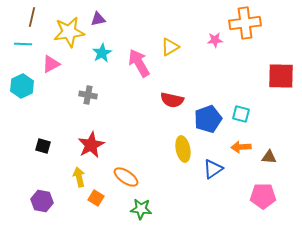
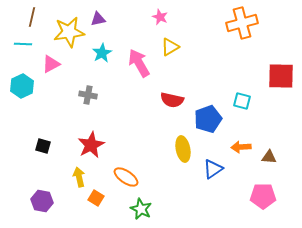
orange cross: moved 3 px left; rotated 8 degrees counterclockwise
pink star: moved 55 px left, 23 px up; rotated 28 degrees clockwise
cyan square: moved 1 px right, 13 px up
green star: rotated 20 degrees clockwise
